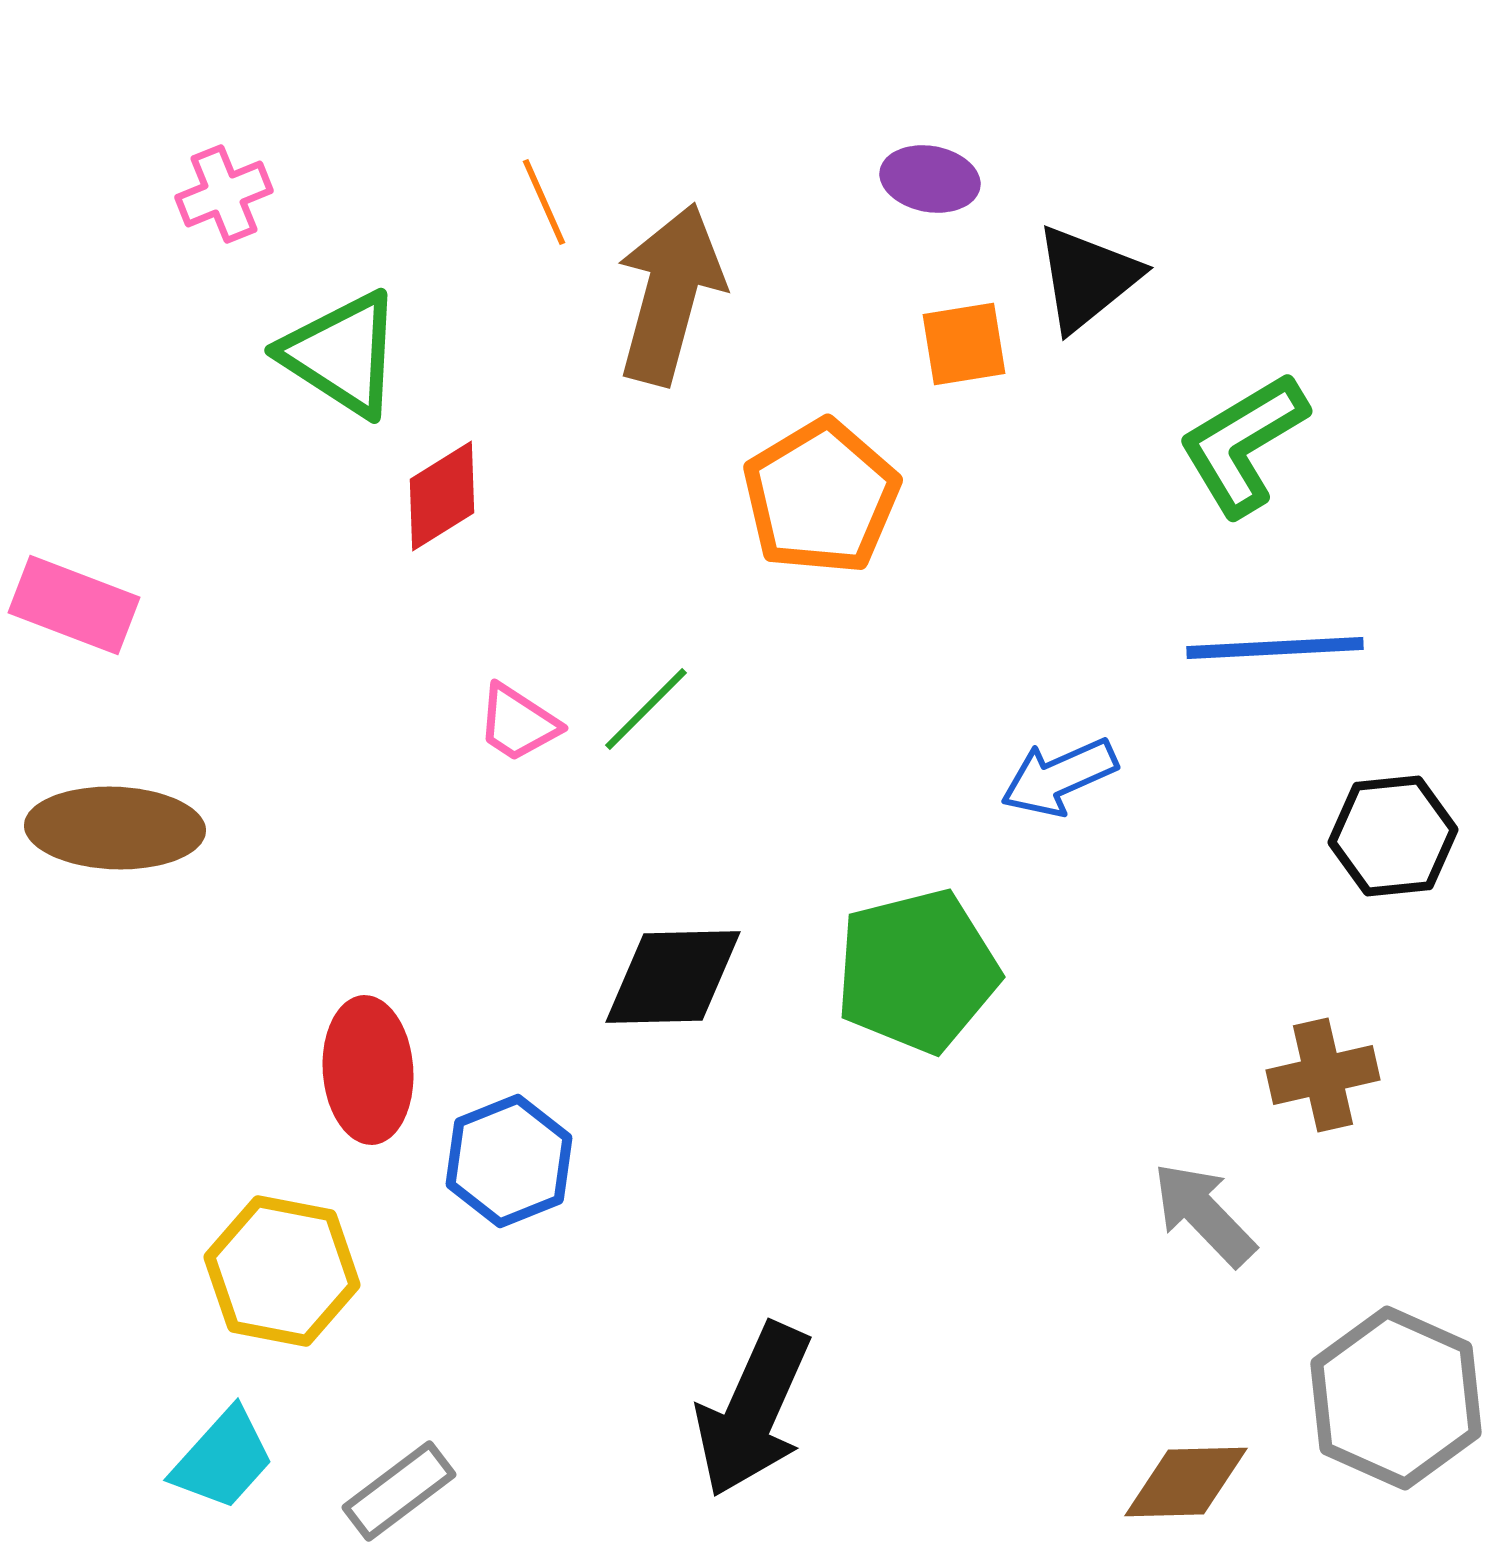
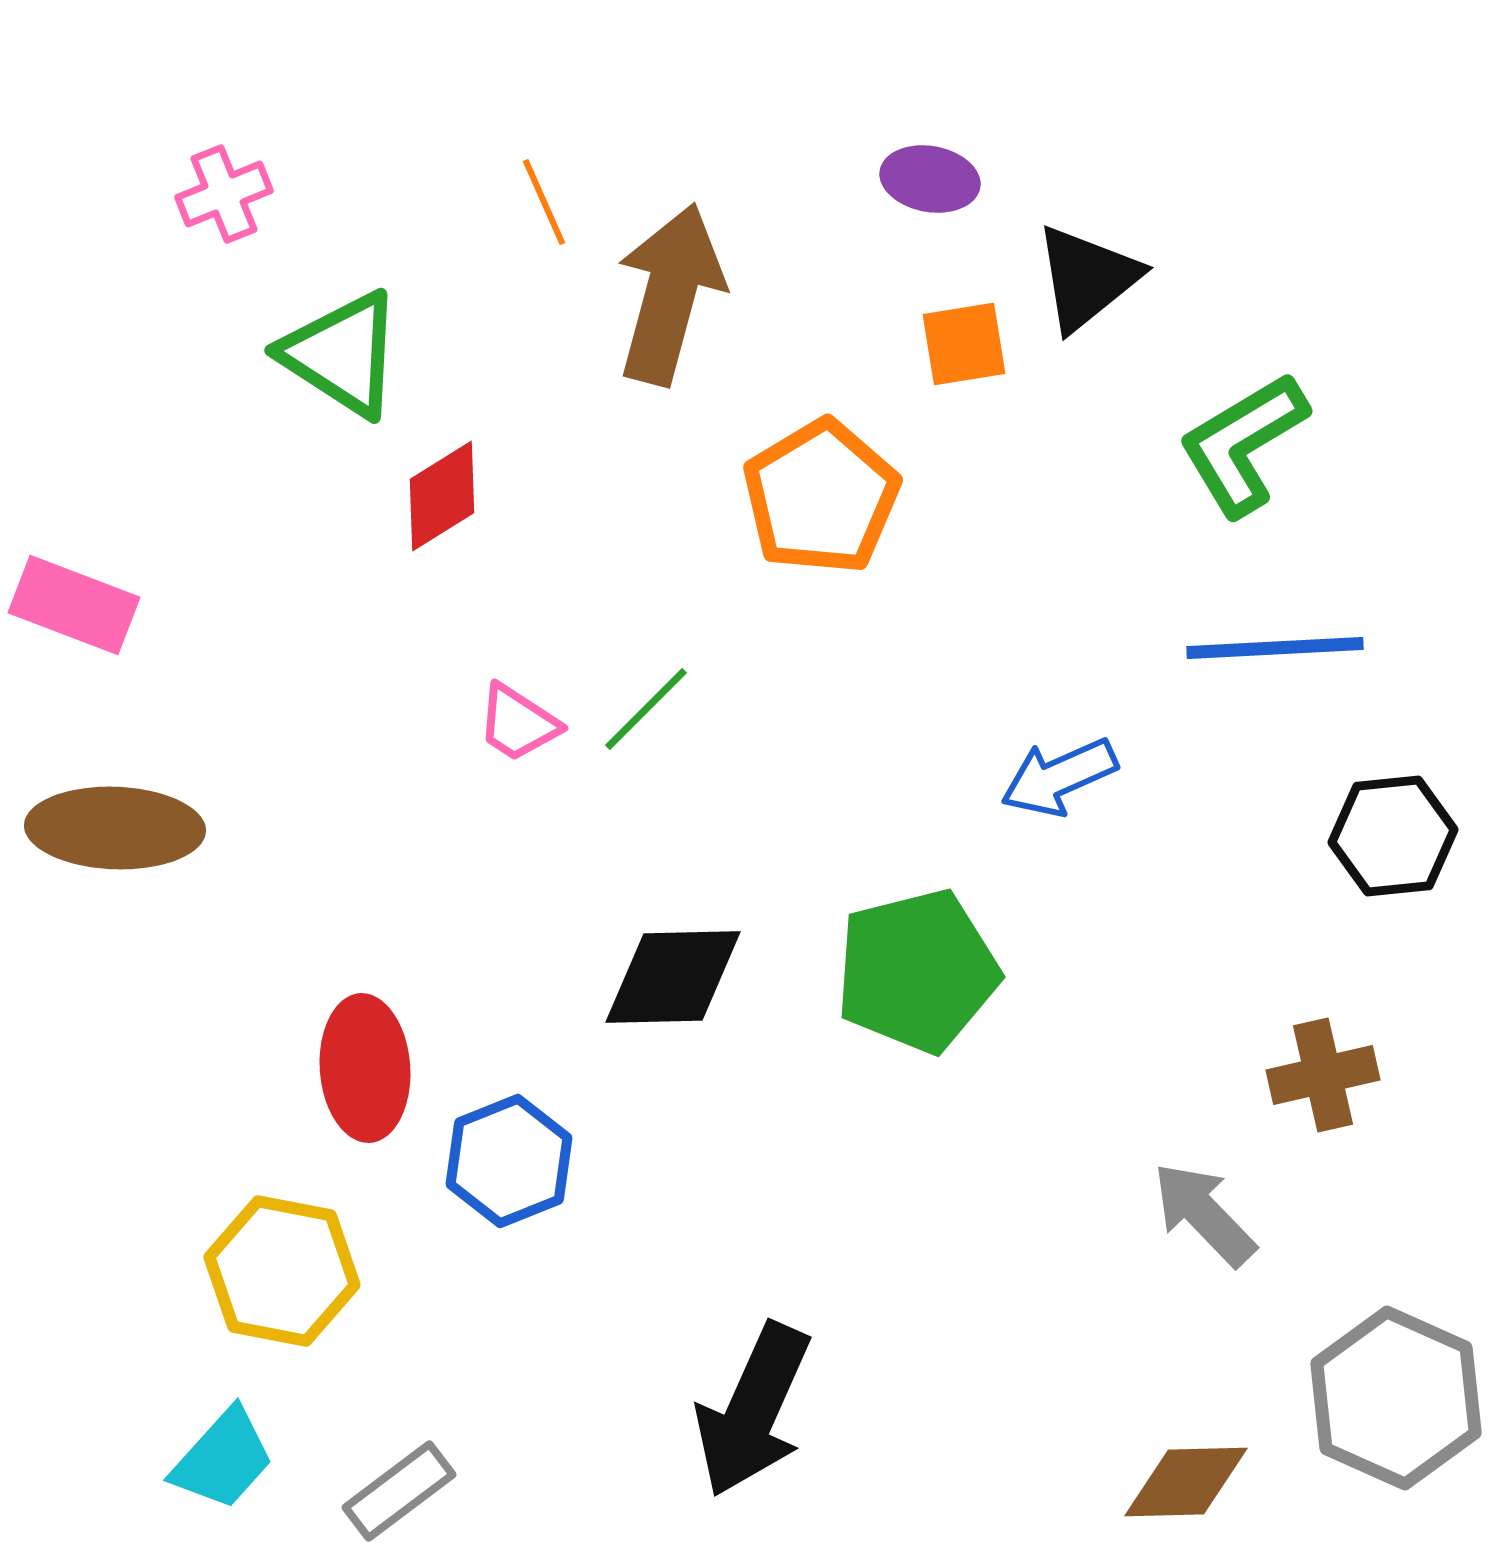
red ellipse: moved 3 px left, 2 px up
